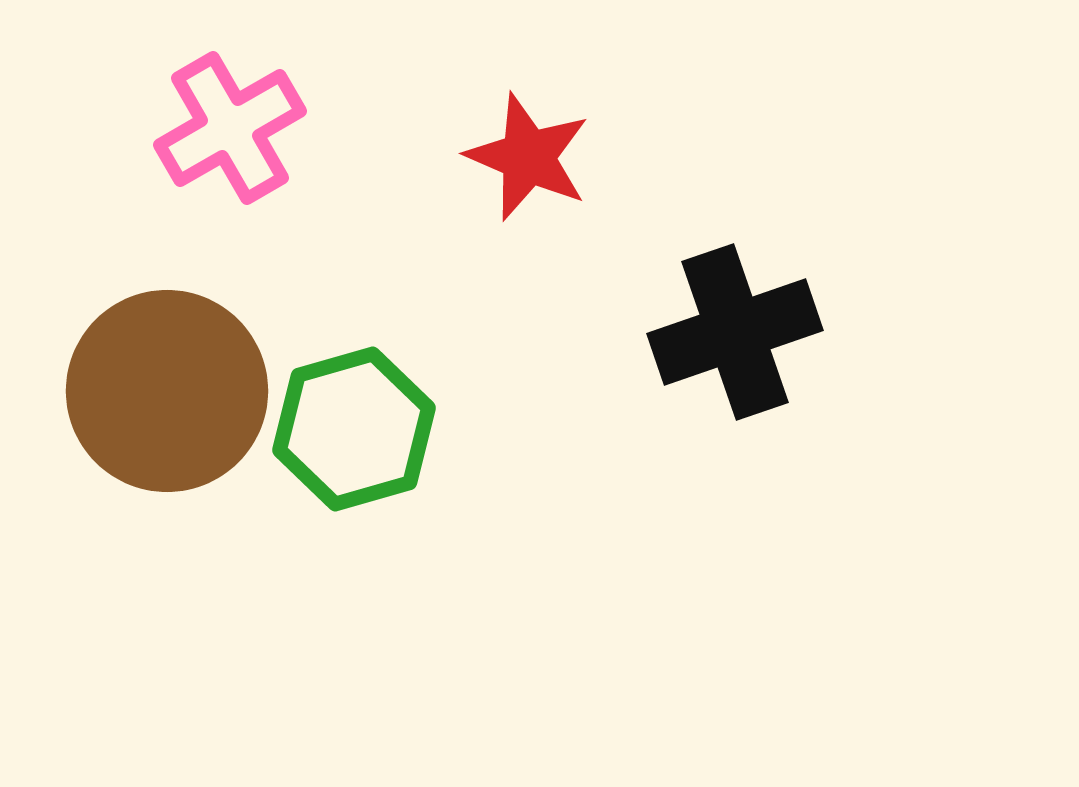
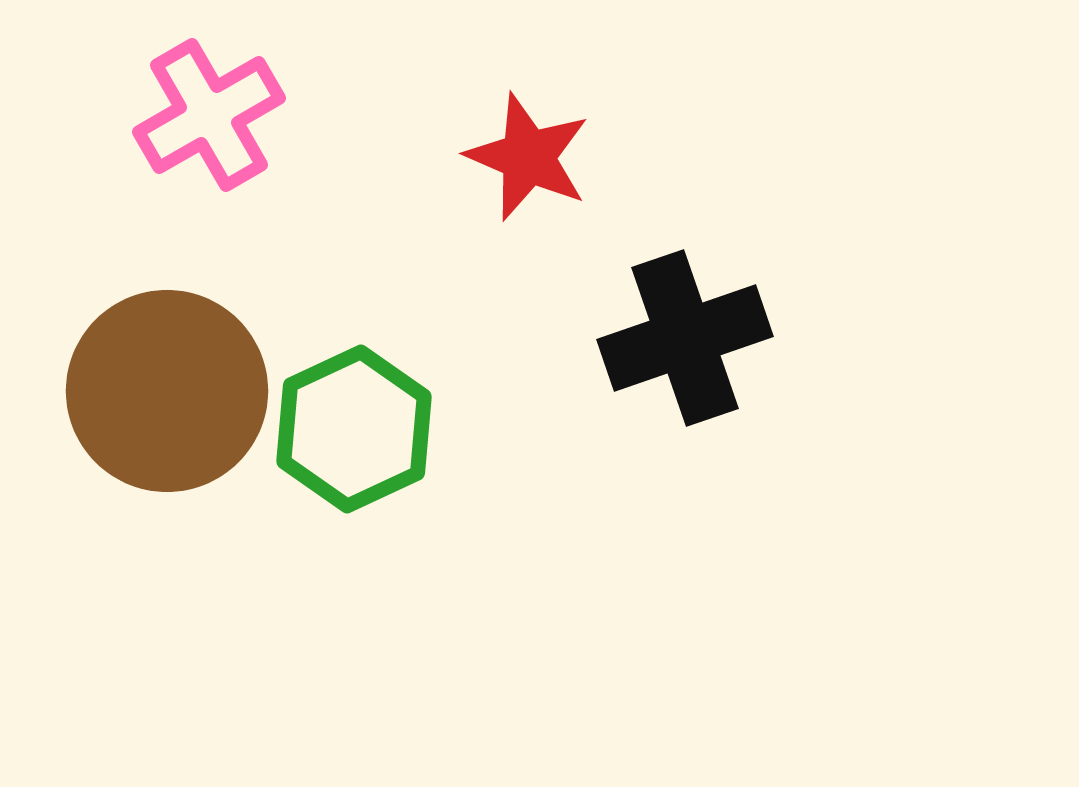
pink cross: moved 21 px left, 13 px up
black cross: moved 50 px left, 6 px down
green hexagon: rotated 9 degrees counterclockwise
